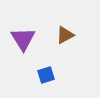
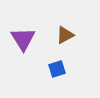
blue square: moved 11 px right, 6 px up
